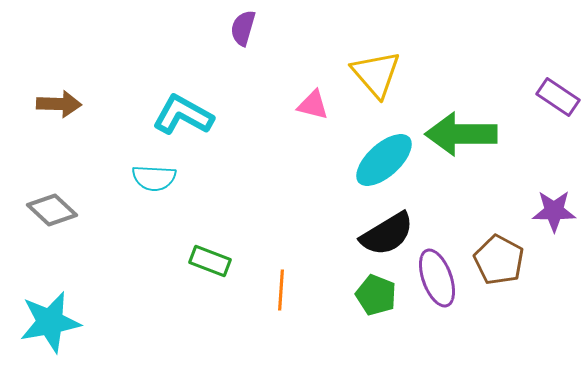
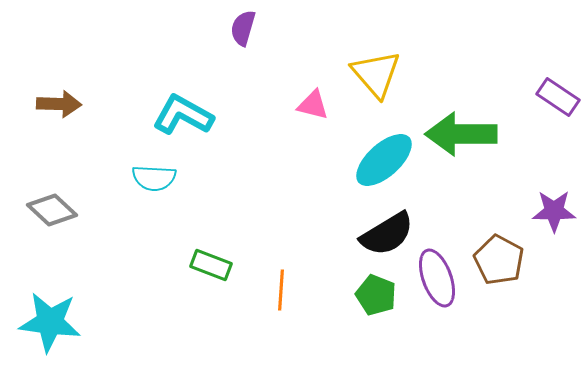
green rectangle: moved 1 px right, 4 px down
cyan star: rotated 18 degrees clockwise
